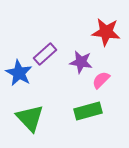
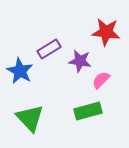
purple rectangle: moved 4 px right, 5 px up; rotated 10 degrees clockwise
purple star: moved 1 px left, 1 px up
blue star: moved 1 px right, 2 px up
